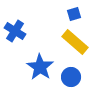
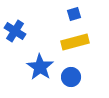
yellow rectangle: rotated 56 degrees counterclockwise
